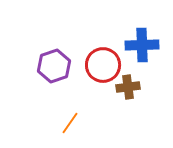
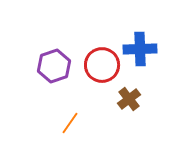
blue cross: moved 2 px left, 4 px down
red circle: moved 1 px left
brown cross: moved 1 px right, 12 px down; rotated 30 degrees counterclockwise
